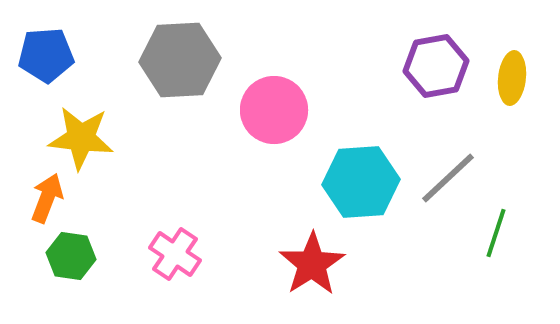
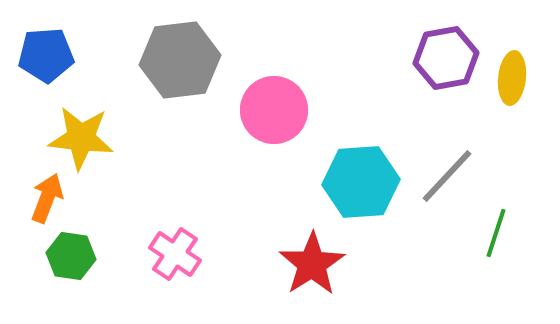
gray hexagon: rotated 4 degrees counterclockwise
purple hexagon: moved 10 px right, 8 px up
gray line: moved 1 px left, 2 px up; rotated 4 degrees counterclockwise
